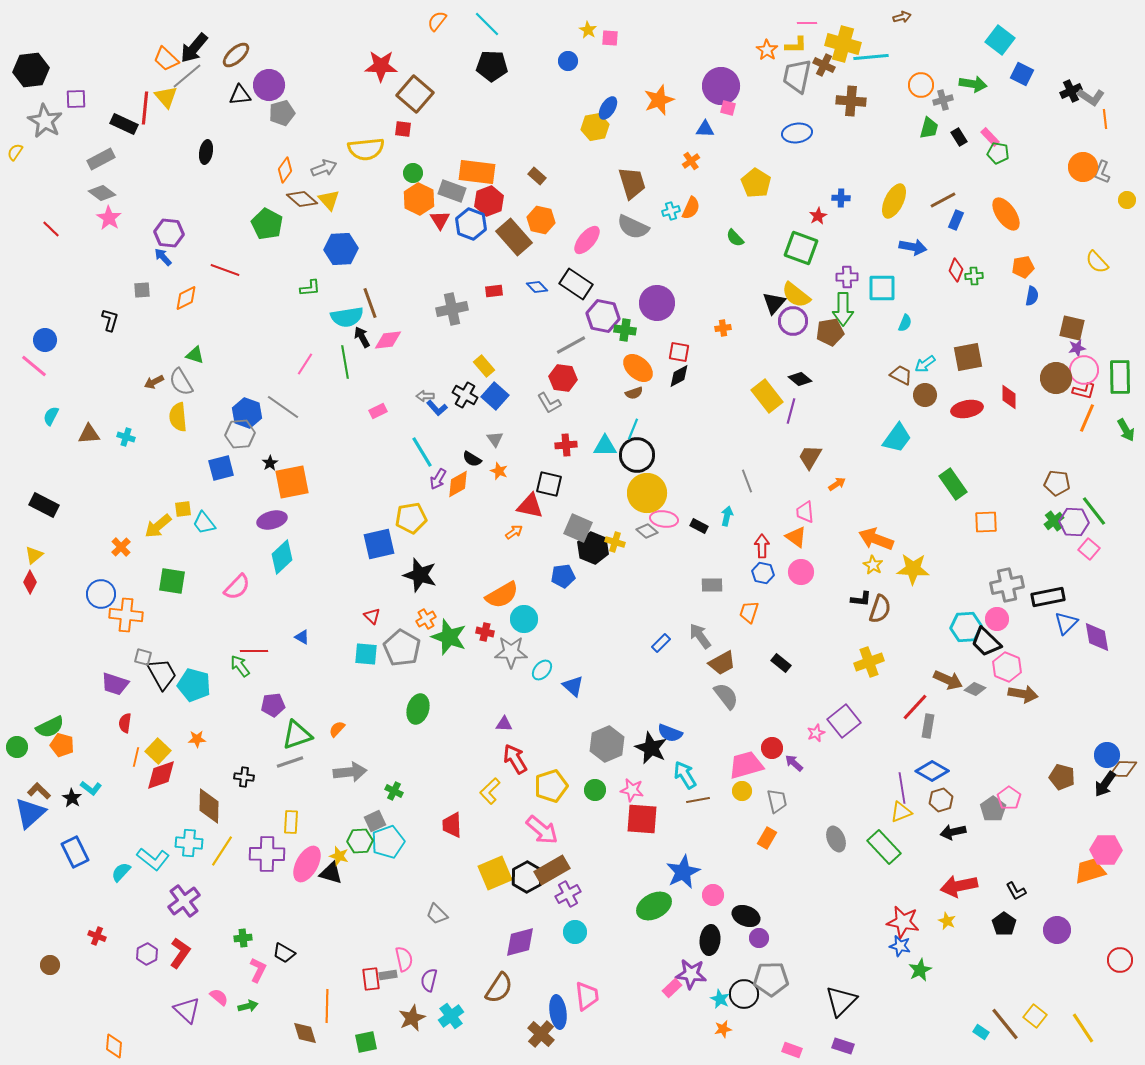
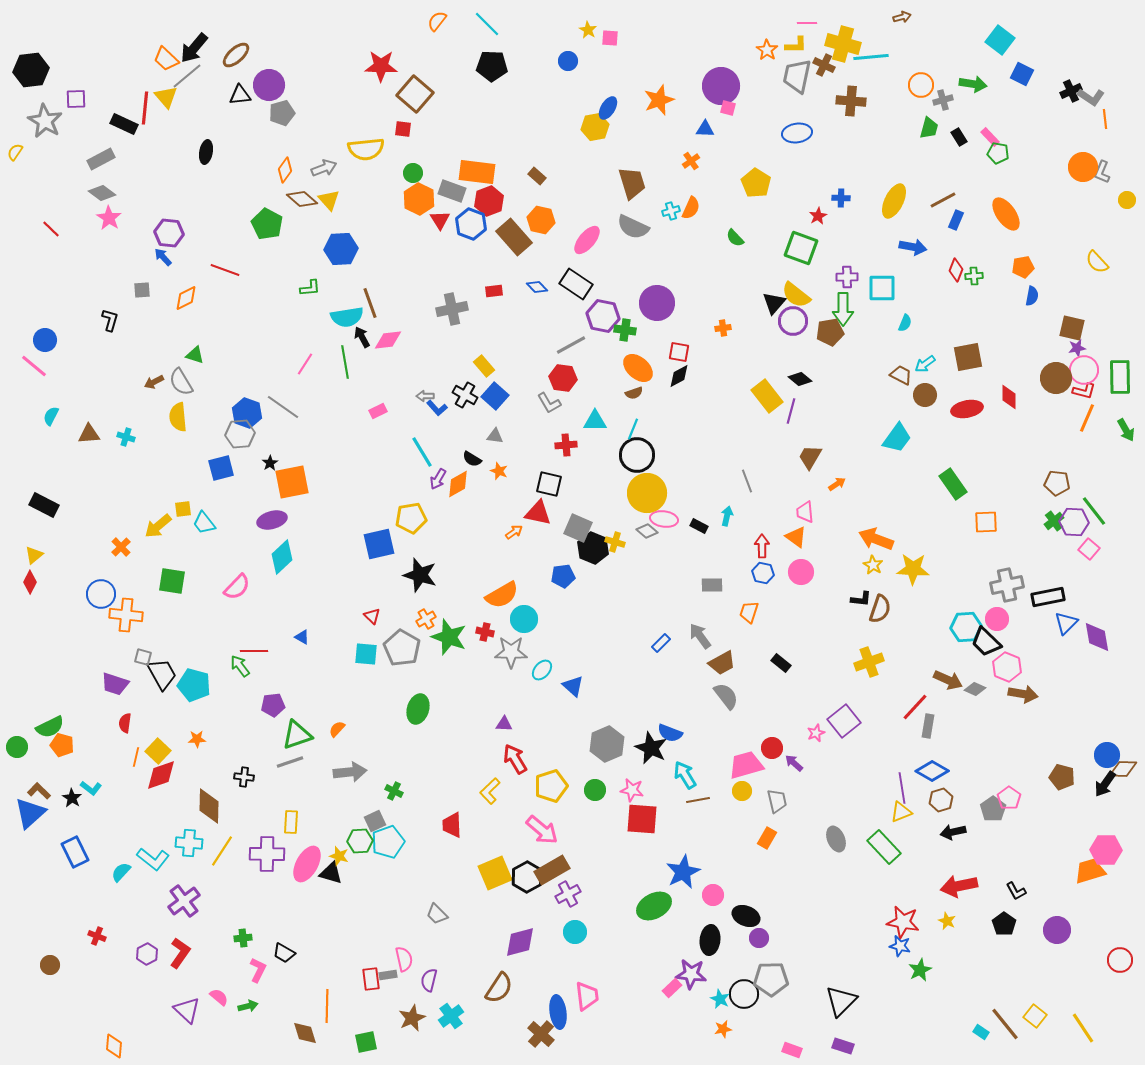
gray triangle at (495, 439): moved 3 px up; rotated 48 degrees counterclockwise
cyan triangle at (605, 446): moved 10 px left, 25 px up
red triangle at (530, 506): moved 8 px right, 7 px down
